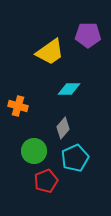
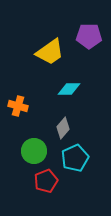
purple pentagon: moved 1 px right, 1 px down
